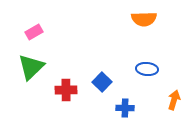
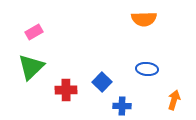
blue cross: moved 3 px left, 2 px up
